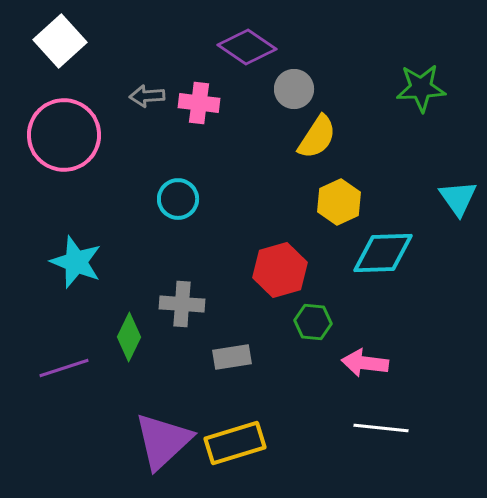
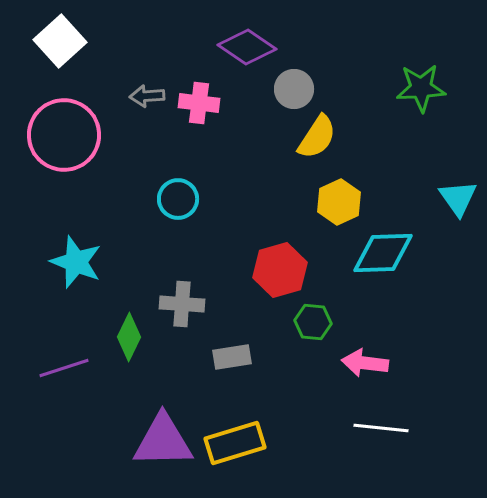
purple triangle: rotated 42 degrees clockwise
